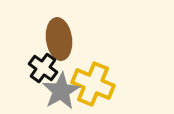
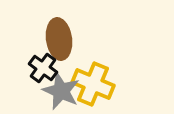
gray star: rotated 18 degrees counterclockwise
